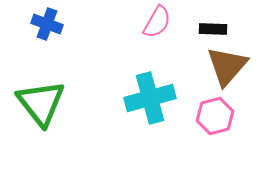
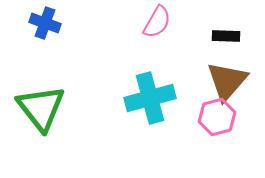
blue cross: moved 2 px left, 1 px up
black rectangle: moved 13 px right, 7 px down
brown triangle: moved 15 px down
green triangle: moved 5 px down
pink hexagon: moved 2 px right, 1 px down
